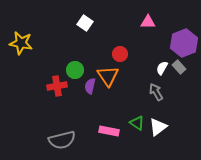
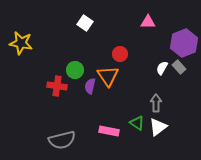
red cross: rotated 18 degrees clockwise
gray arrow: moved 11 px down; rotated 30 degrees clockwise
